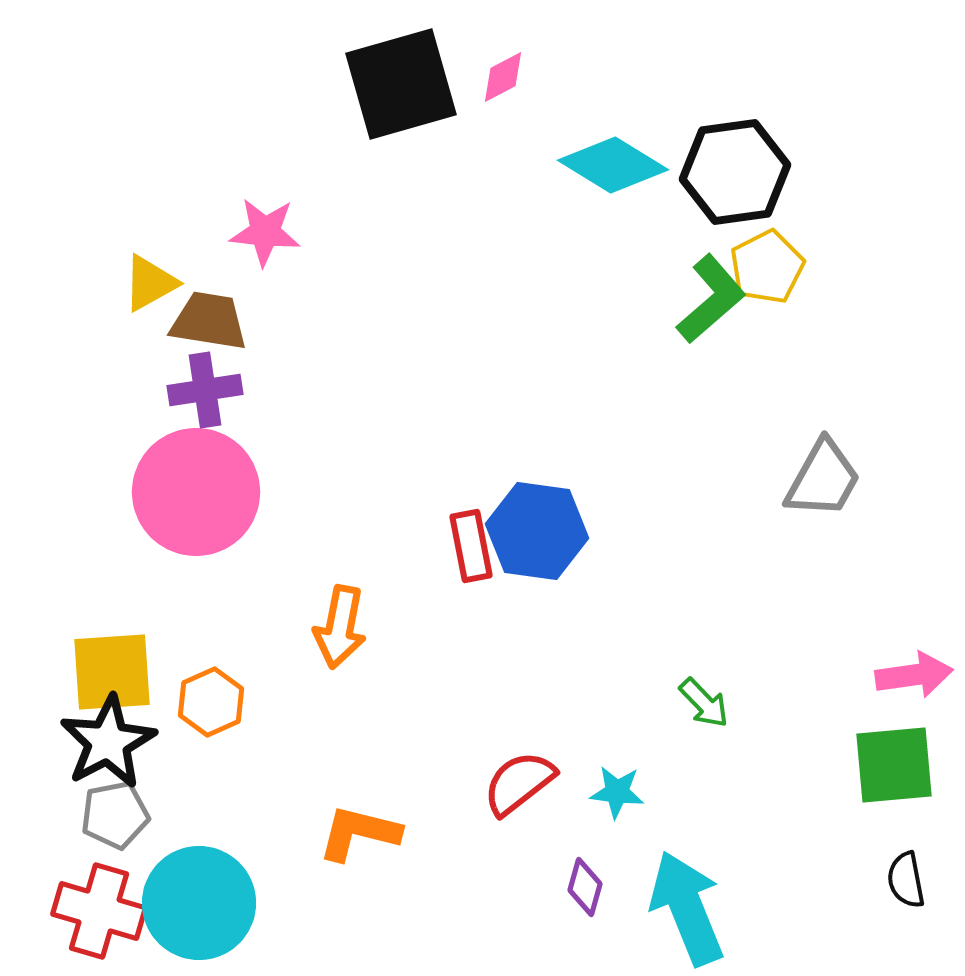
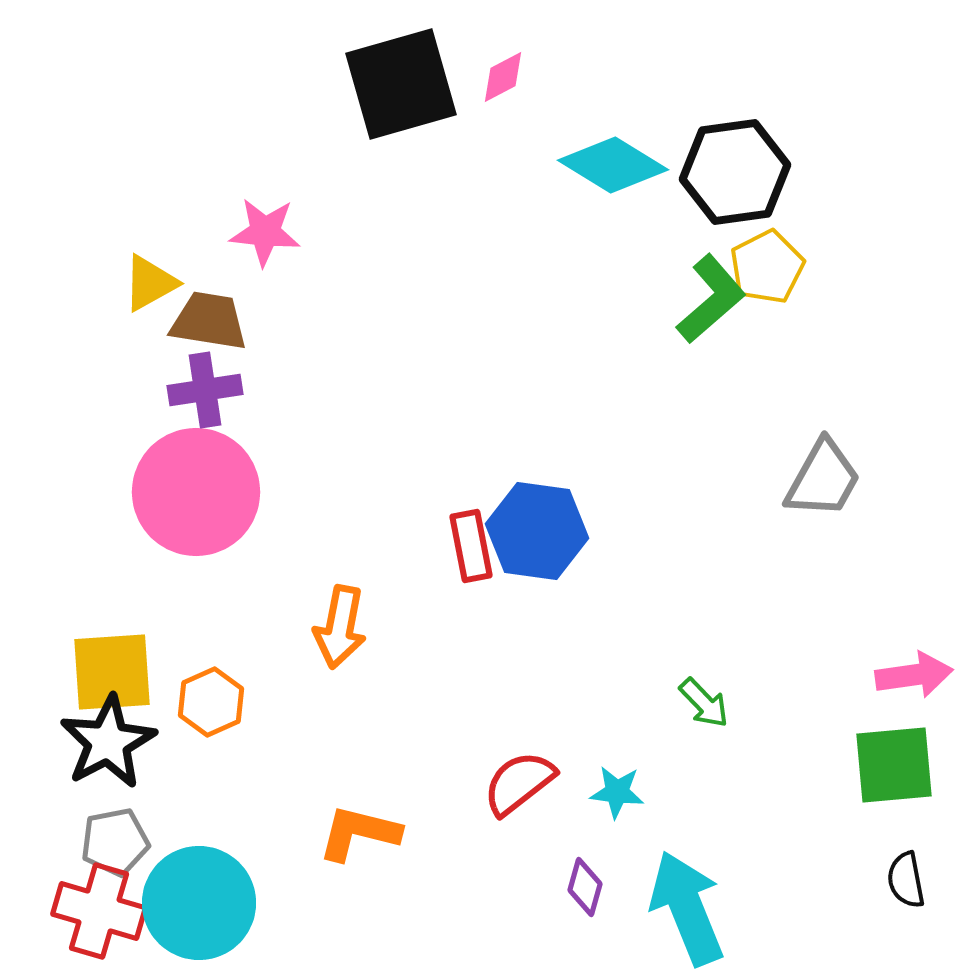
gray pentagon: moved 27 px down
